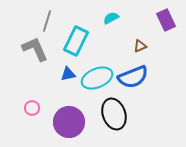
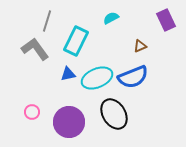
gray L-shape: rotated 12 degrees counterclockwise
pink circle: moved 4 px down
black ellipse: rotated 12 degrees counterclockwise
